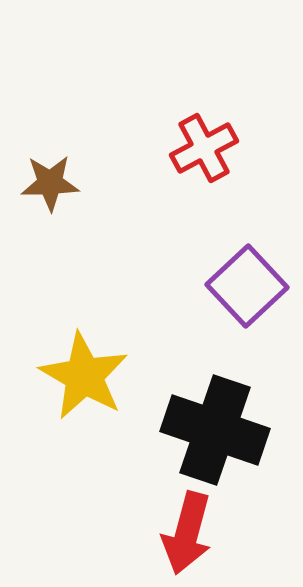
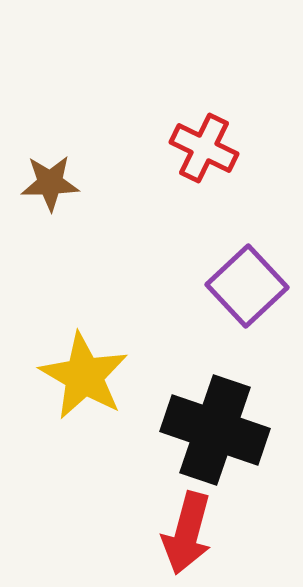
red cross: rotated 36 degrees counterclockwise
